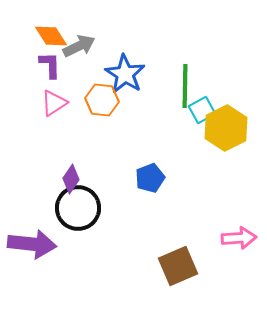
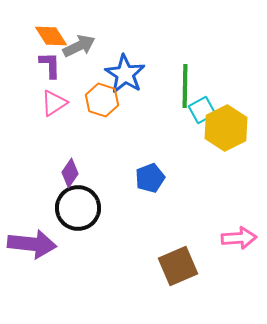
orange hexagon: rotated 12 degrees clockwise
purple diamond: moved 1 px left, 6 px up
